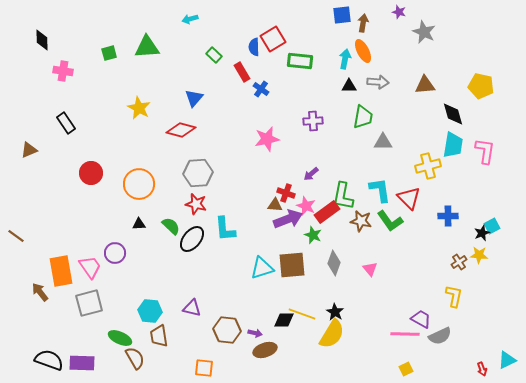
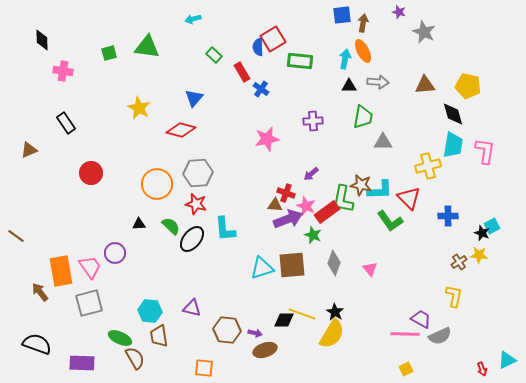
cyan arrow at (190, 19): moved 3 px right
green triangle at (147, 47): rotated 12 degrees clockwise
blue semicircle at (254, 47): moved 4 px right
yellow pentagon at (481, 86): moved 13 px left
orange circle at (139, 184): moved 18 px right
cyan L-shape at (380, 190): rotated 96 degrees clockwise
green L-shape at (343, 196): moved 3 px down
brown star at (361, 221): moved 36 px up
black star at (482, 233): rotated 28 degrees counterclockwise
black semicircle at (49, 360): moved 12 px left, 16 px up
